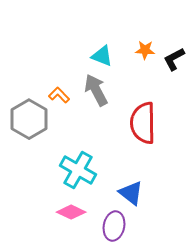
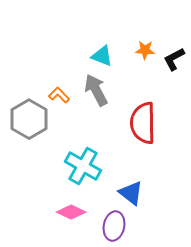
cyan cross: moved 5 px right, 4 px up
